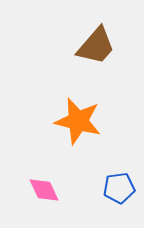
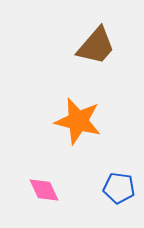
blue pentagon: rotated 16 degrees clockwise
